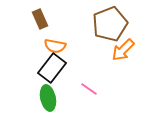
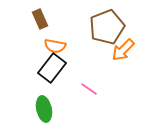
brown pentagon: moved 3 px left, 3 px down
green ellipse: moved 4 px left, 11 px down
